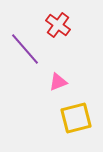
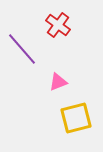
purple line: moved 3 px left
